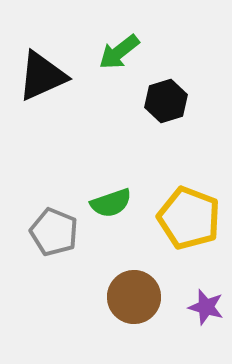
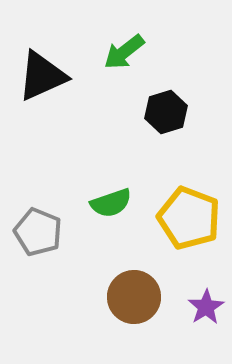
green arrow: moved 5 px right
black hexagon: moved 11 px down
gray pentagon: moved 16 px left
purple star: rotated 24 degrees clockwise
